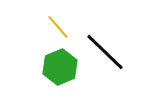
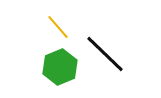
black line: moved 2 px down
